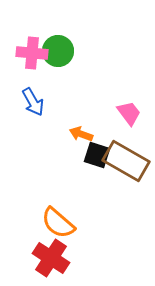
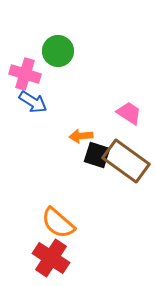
pink cross: moved 7 px left, 21 px down; rotated 12 degrees clockwise
blue arrow: rotated 28 degrees counterclockwise
pink trapezoid: rotated 20 degrees counterclockwise
orange arrow: moved 2 px down; rotated 25 degrees counterclockwise
brown rectangle: rotated 6 degrees clockwise
